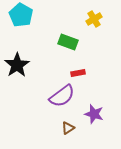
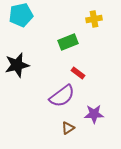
cyan pentagon: rotated 30 degrees clockwise
yellow cross: rotated 21 degrees clockwise
green rectangle: rotated 42 degrees counterclockwise
black star: rotated 20 degrees clockwise
red rectangle: rotated 48 degrees clockwise
purple star: rotated 18 degrees counterclockwise
